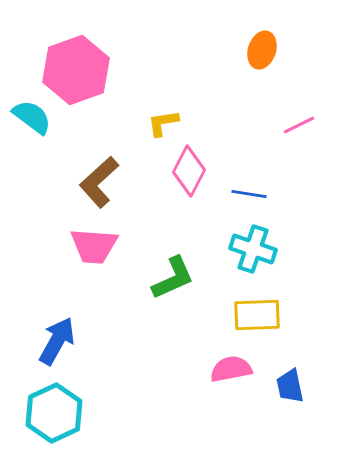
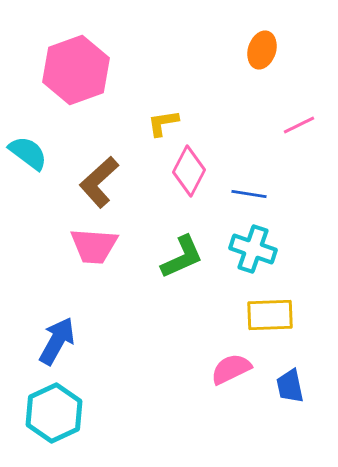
cyan semicircle: moved 4 px left, 36 px down
green L-shape: moved 9 px right, 21 px up
yellow rectangle: moved 13 px right
pink semicircle: rotated 15 degrees counterclockwise
